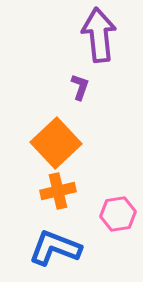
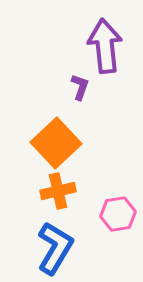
purple arrow: moved 6 px right, 11 px down
blue L-shape: rotated 100 degrees clockwise
